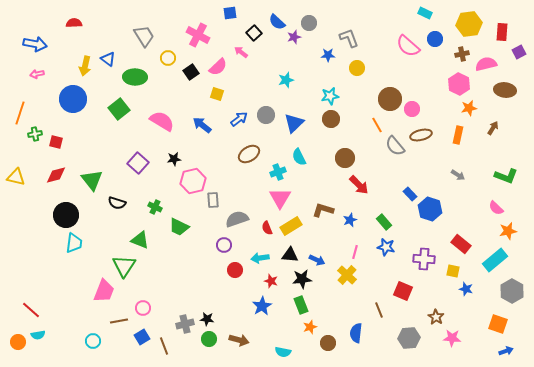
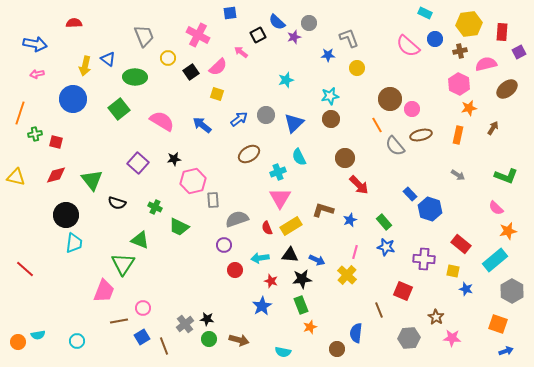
black square at (254, 33): moved 4 px right, 2 px down; rotated 14 degrees clockwise
gray trapezoid at (144, 36): rotated 10 degrees clockwise
brown cross at (462, 54): moved 2 px left, 3 px up
brown ellipse at (505, 90): moved 2 px right, 1 px up; rotated 45 degrees counterclockwise
green triangle at (124, 266): moved 1 px left, 2 px up
red line at (31, 310): moved 6 px left, 41 px up
gray cross at (185, 324): rotated 24 degrees counterclockwise
cyan circle at (93, 341): moved 16 px left
brown circle at (328, 343): moved 9 px right, 6 px down
